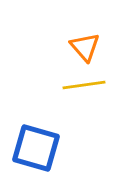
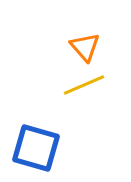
yellow line: rotated 15 degrees counterclockwise
